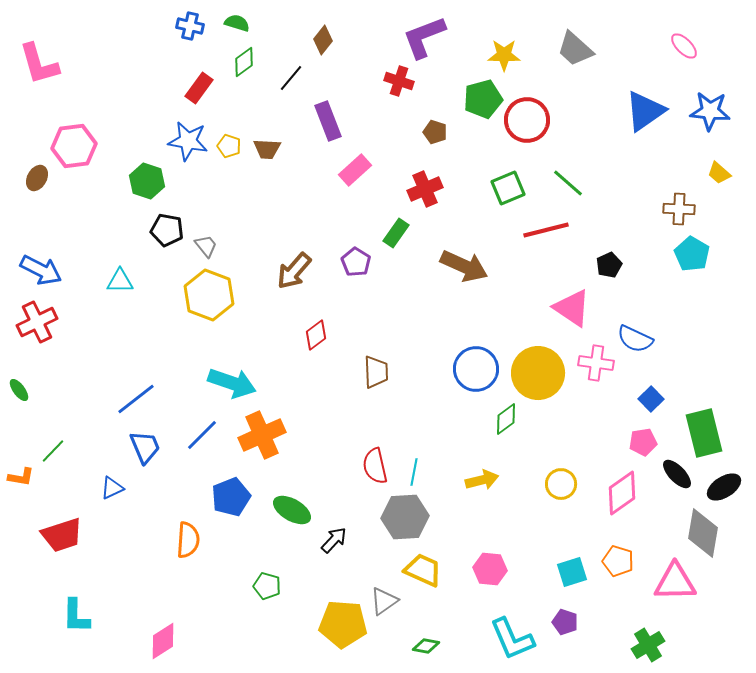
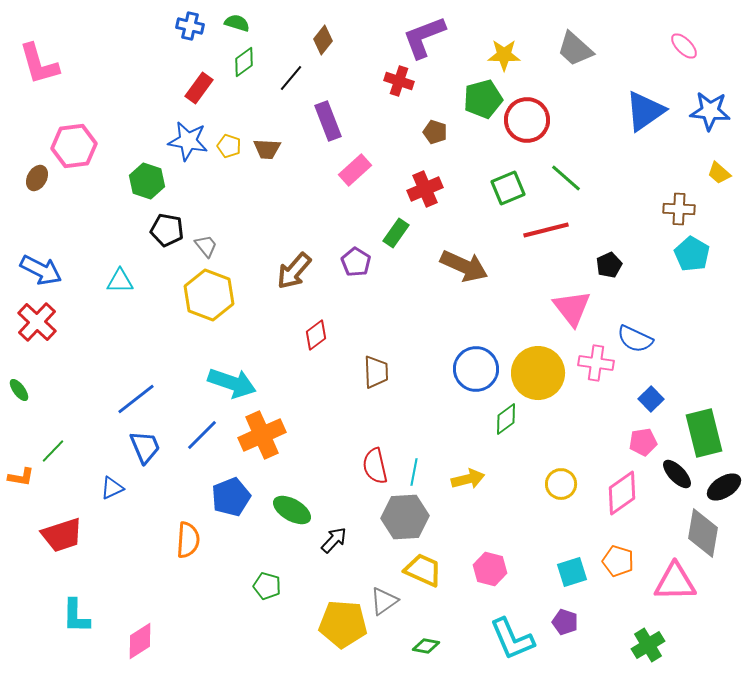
green line at (568, 183): moved 2 px left, 5 px up
pink triangle at (572, 308): rotated 18 degrees clockwise
red cross at (37, 322): rotated 21 degrees counterclockwise
yellow arrow at (482, 480): moved 14 px left, 1 px up
pink hexagon at (490, 569): rotated 8 degrees clockwise
pink diamond at (163, 641): moved 23 px left
